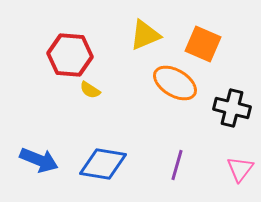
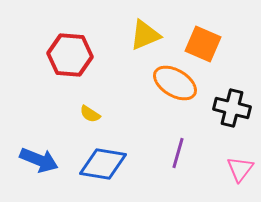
yellow semicircle: moved 24 px down
purple line: moved 1 px right, 12 px up
